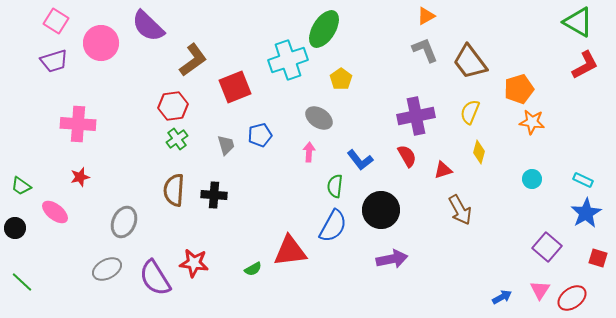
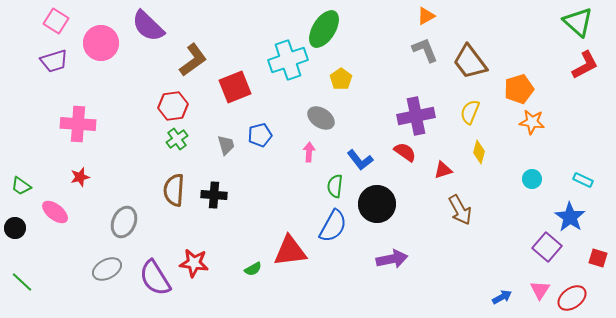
green triangle at (578, 22): rotated 12 degrees clockwise
gray ellipse at (319, 118): moved 2 px right
red semicircle at (407, 156): moved 2 px left, 4 px up; rotated 25 degrees counterclockwise
black circle at (381, 210): moved 4 px left, 6 px up
blue star at (586, 213): moved 16 px left, 4 px down; rotated 8 degrees counterclockwise
